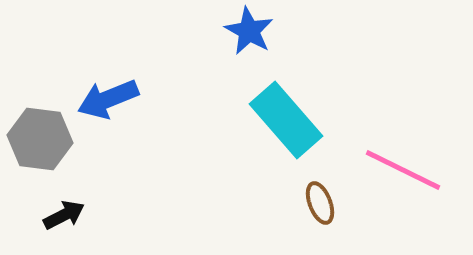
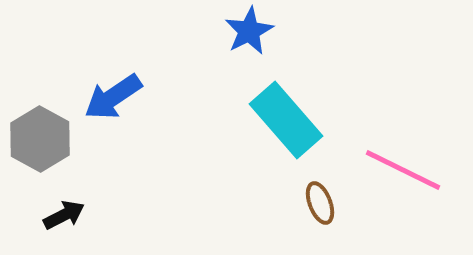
blue star: rotated 15 degrees clockwise
blue arrow: moved 5 px right, 2 px up; rotated 12 degrees counterclockwise
gray hexagon: rotated 22 degrees clockwise
